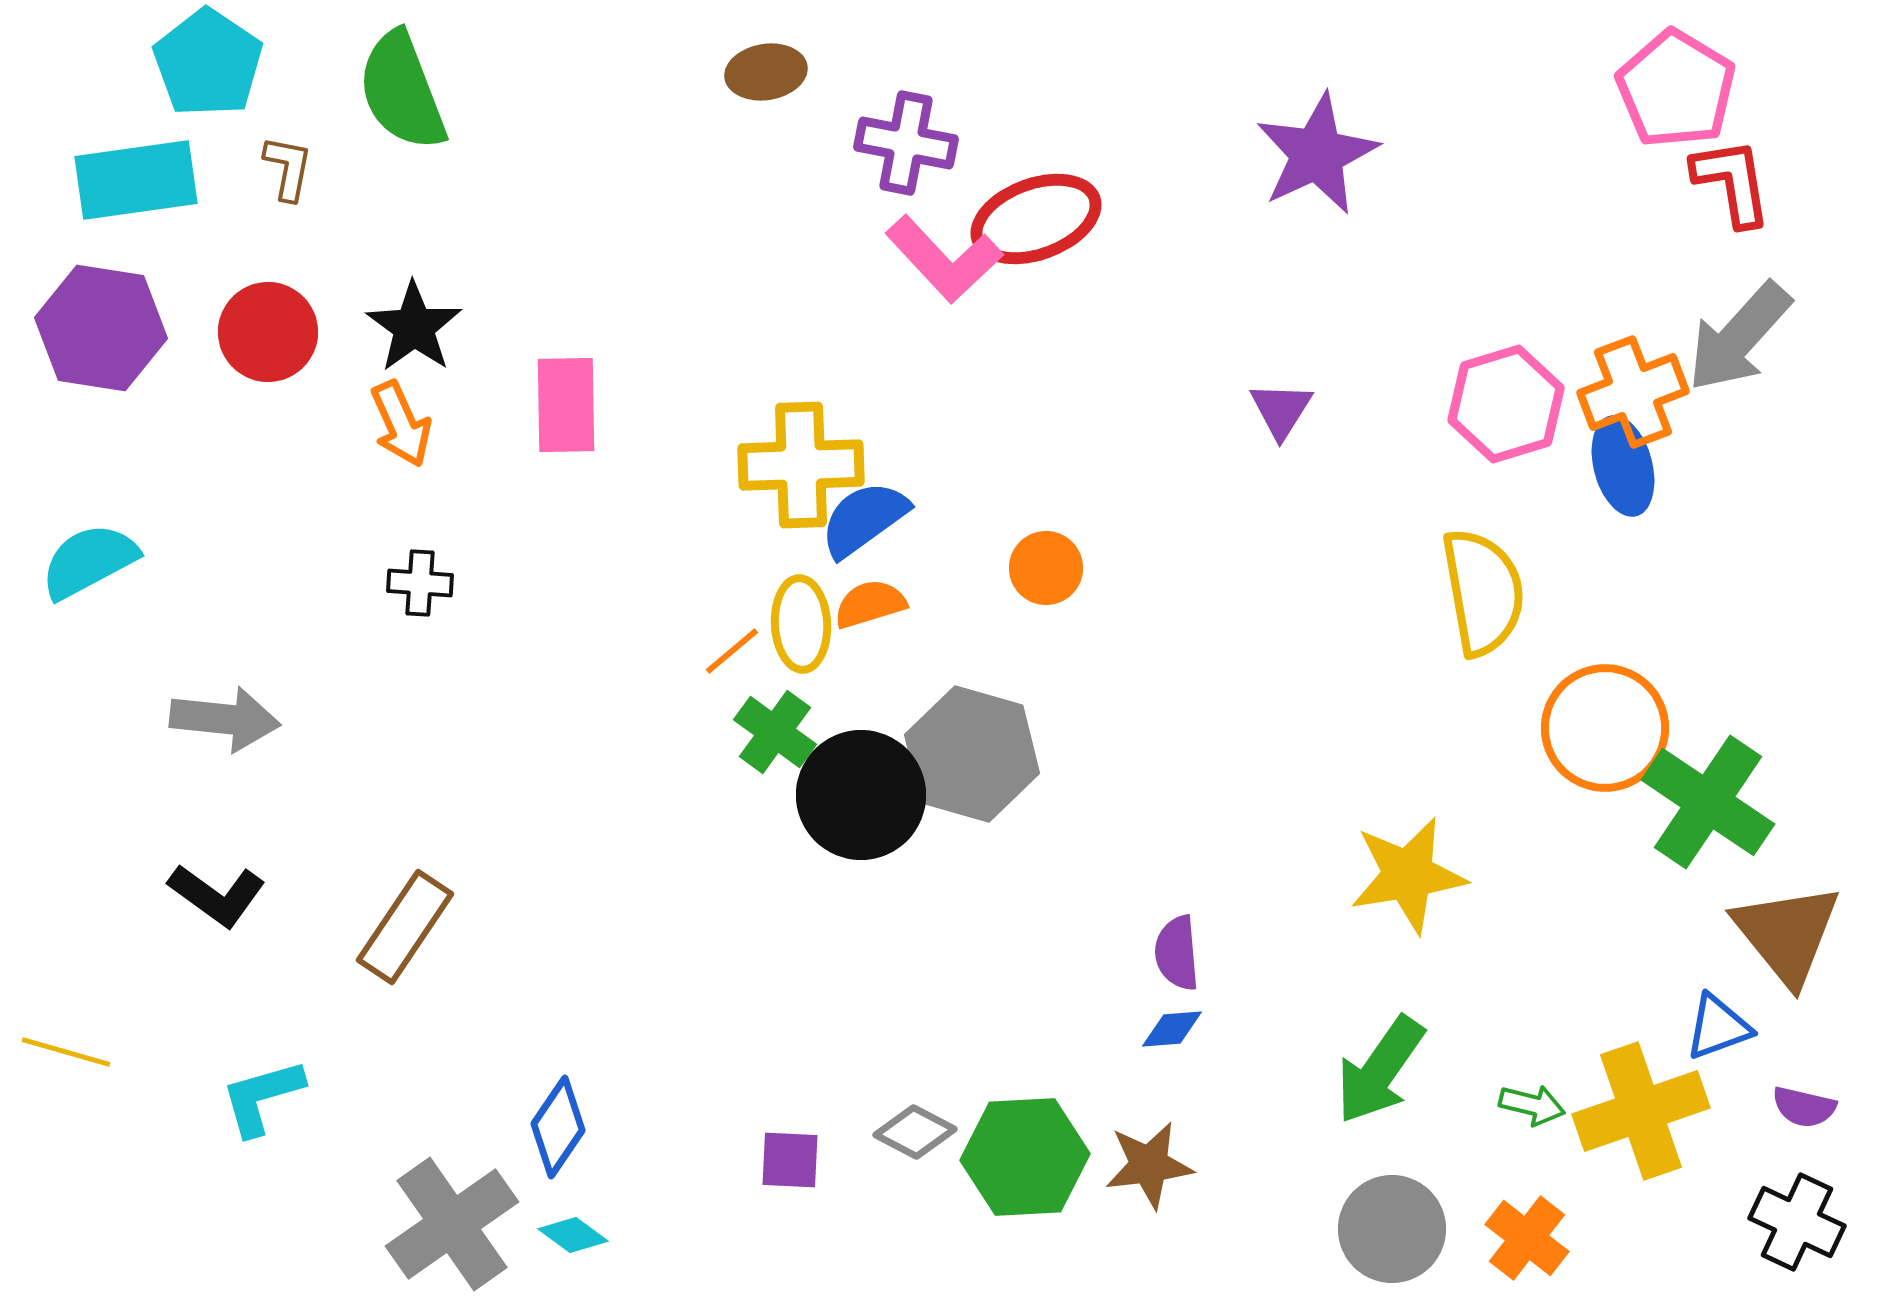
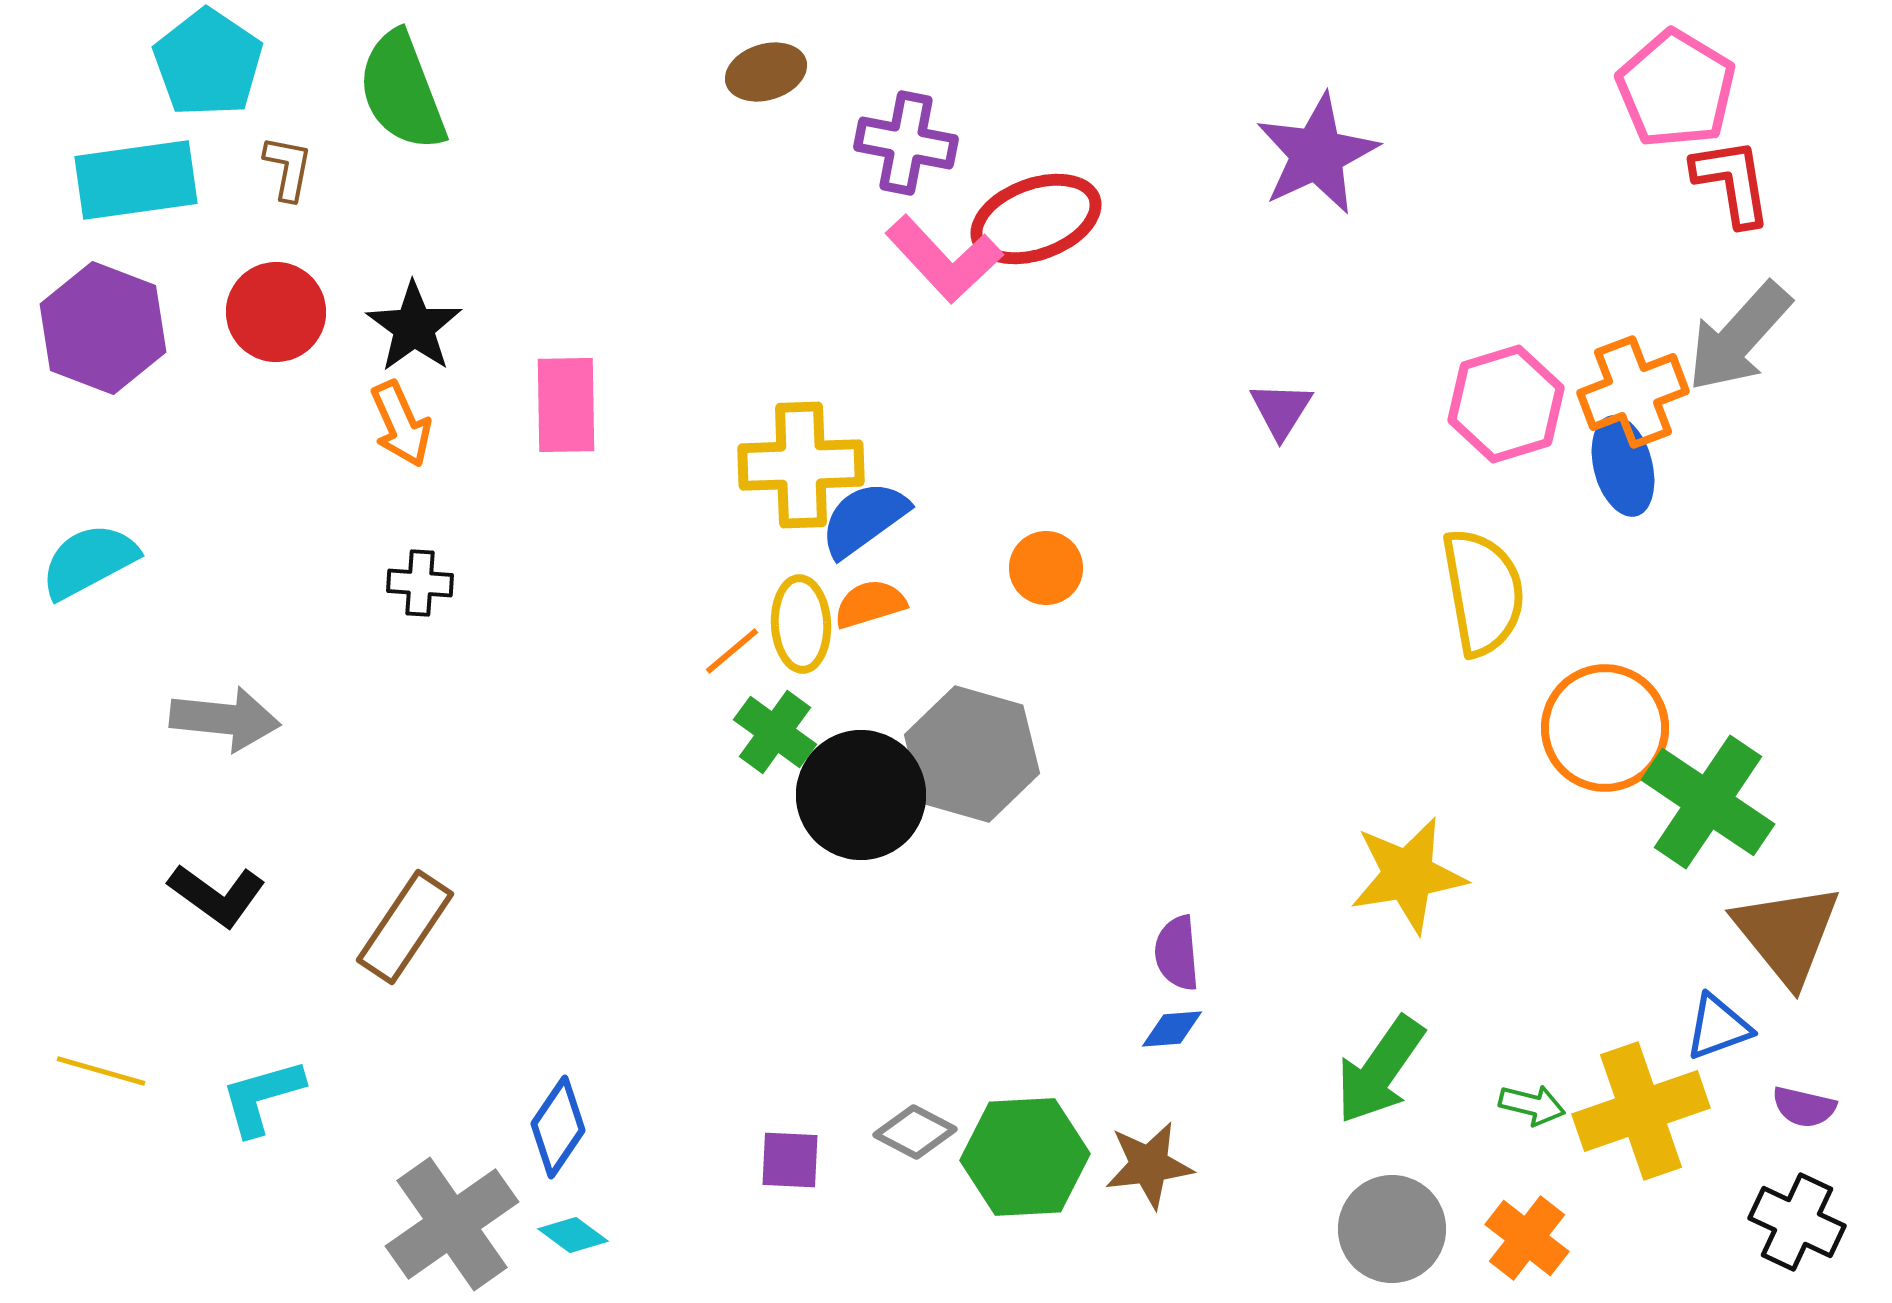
brown ellipse at (766, 72): rotated 8 degrees counterclockwise
purple hexagon at (101, 328): moved 2 px right; rotated 12 degrees clockwise
red circle at (268, 332): moved 8 px right, 20 px up
yellow line at (66, 1052): moved 35 px right, 19 px down
